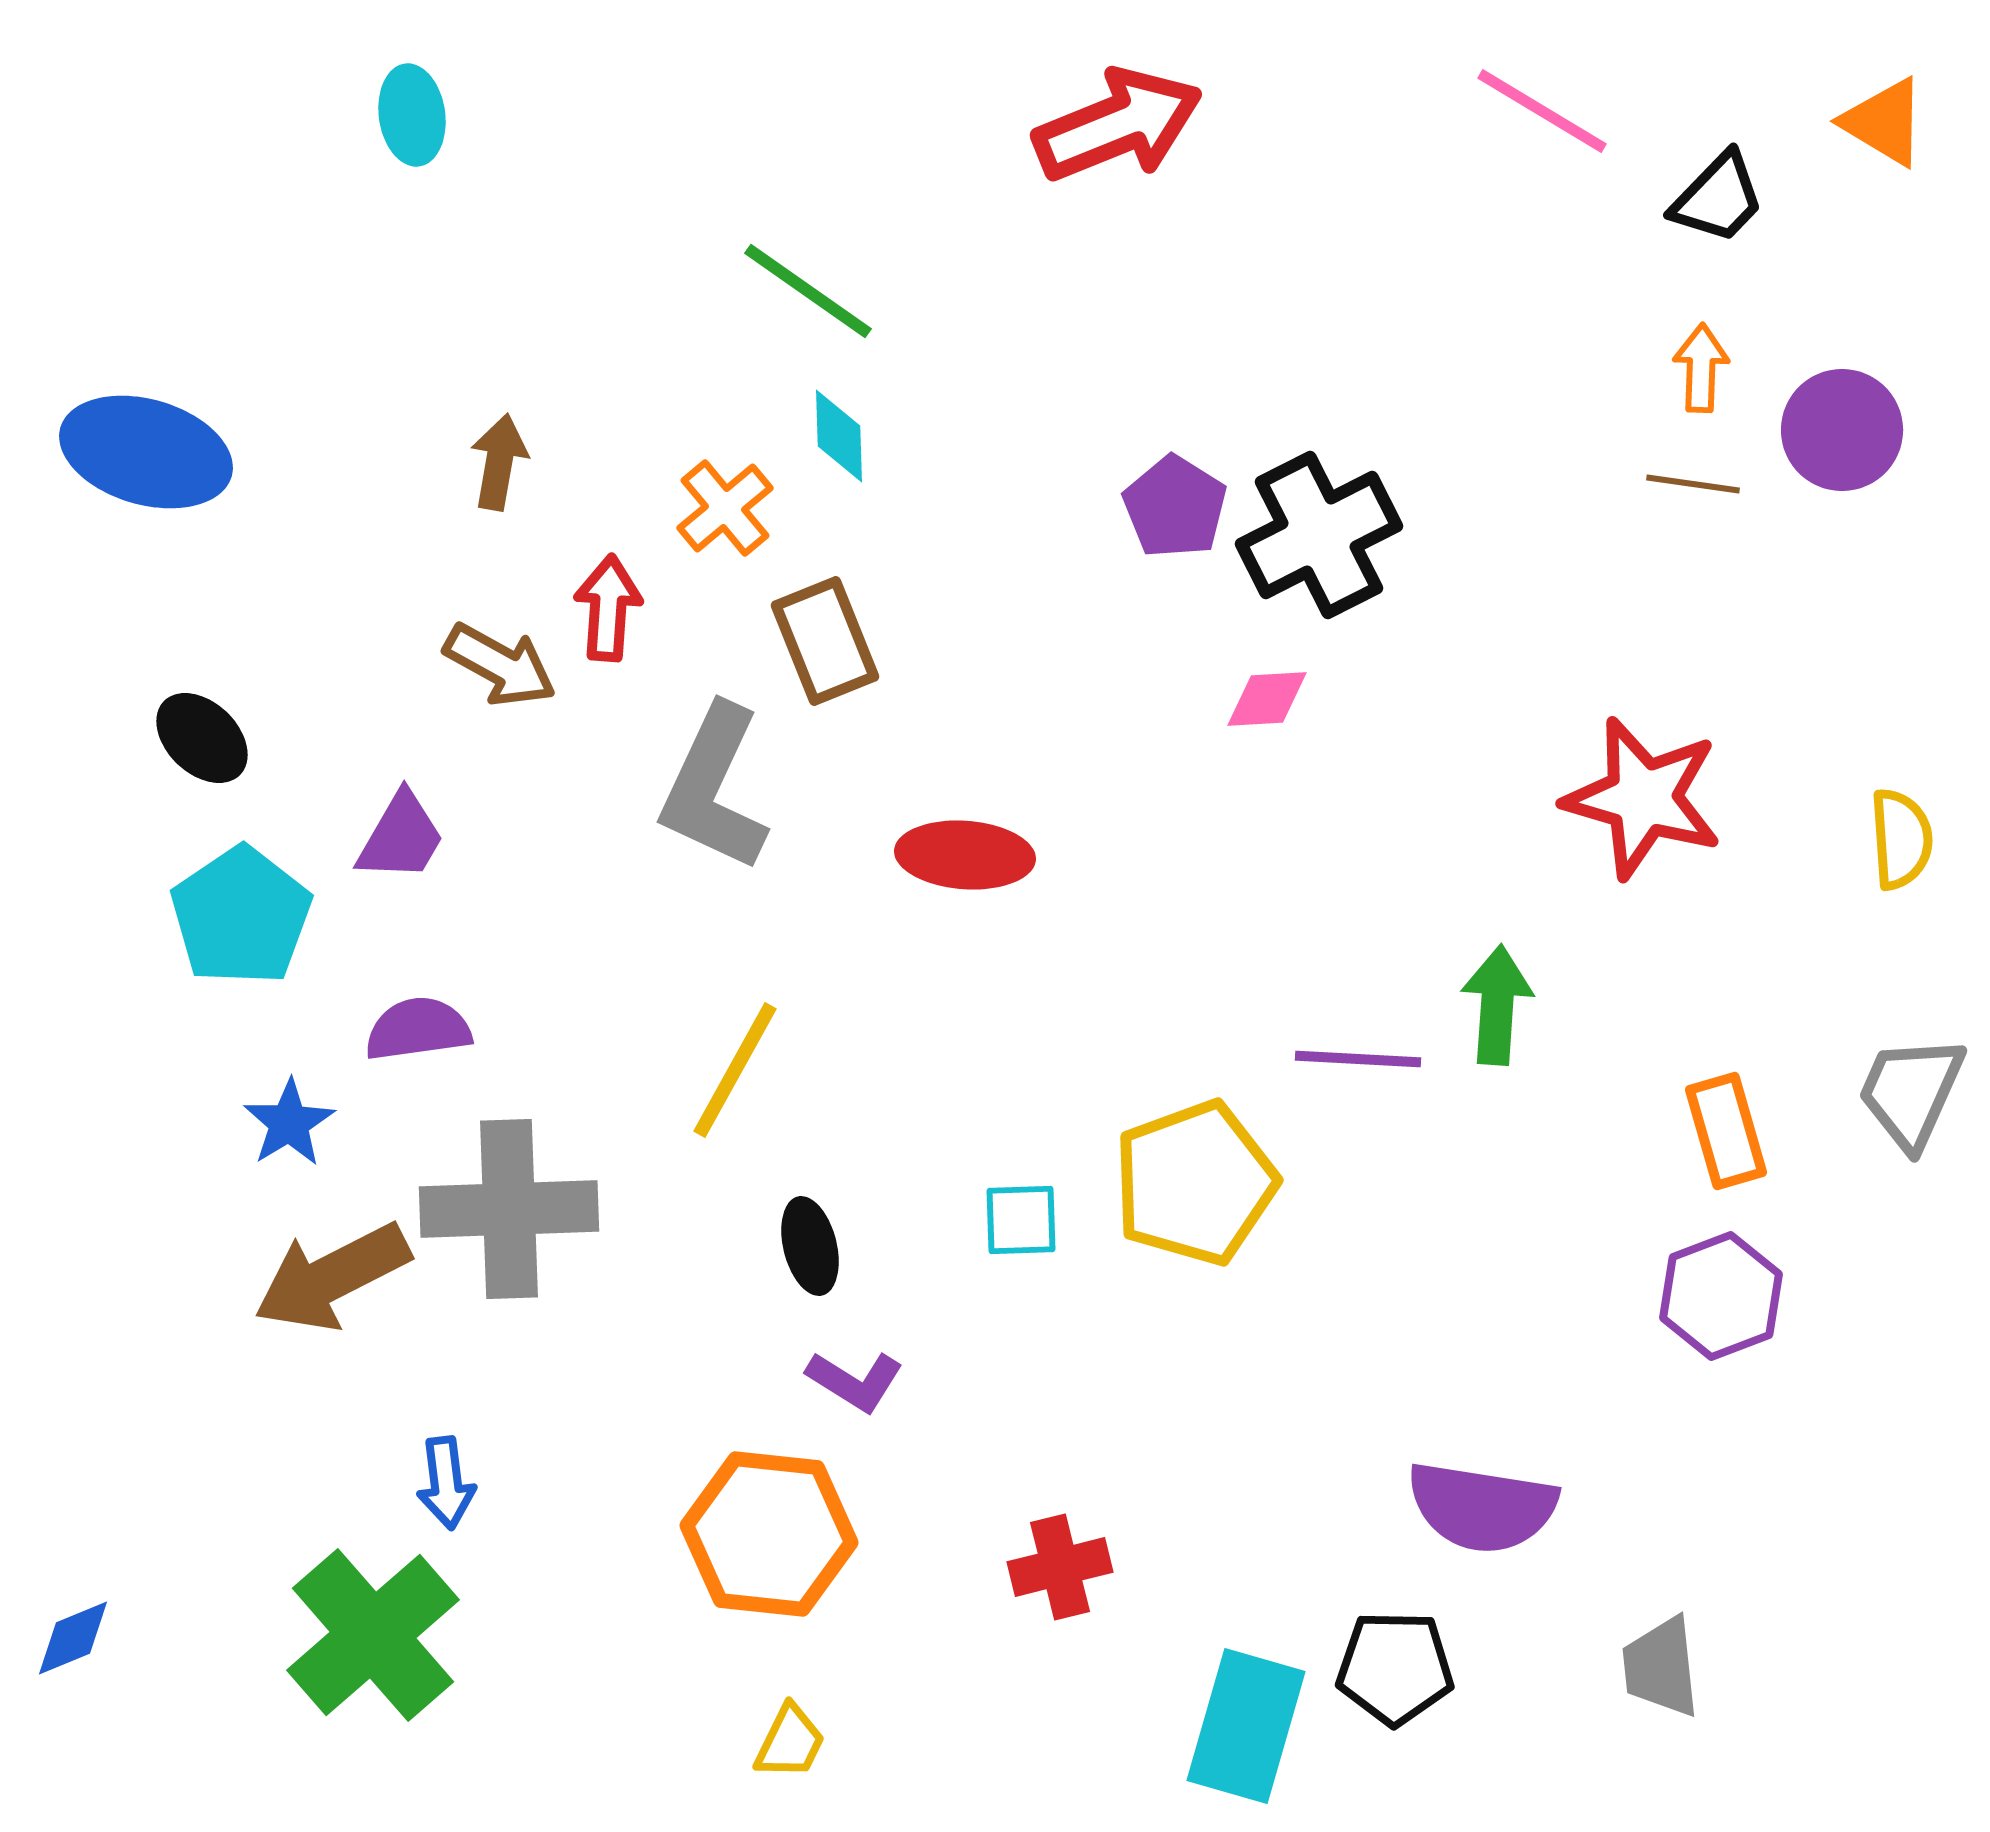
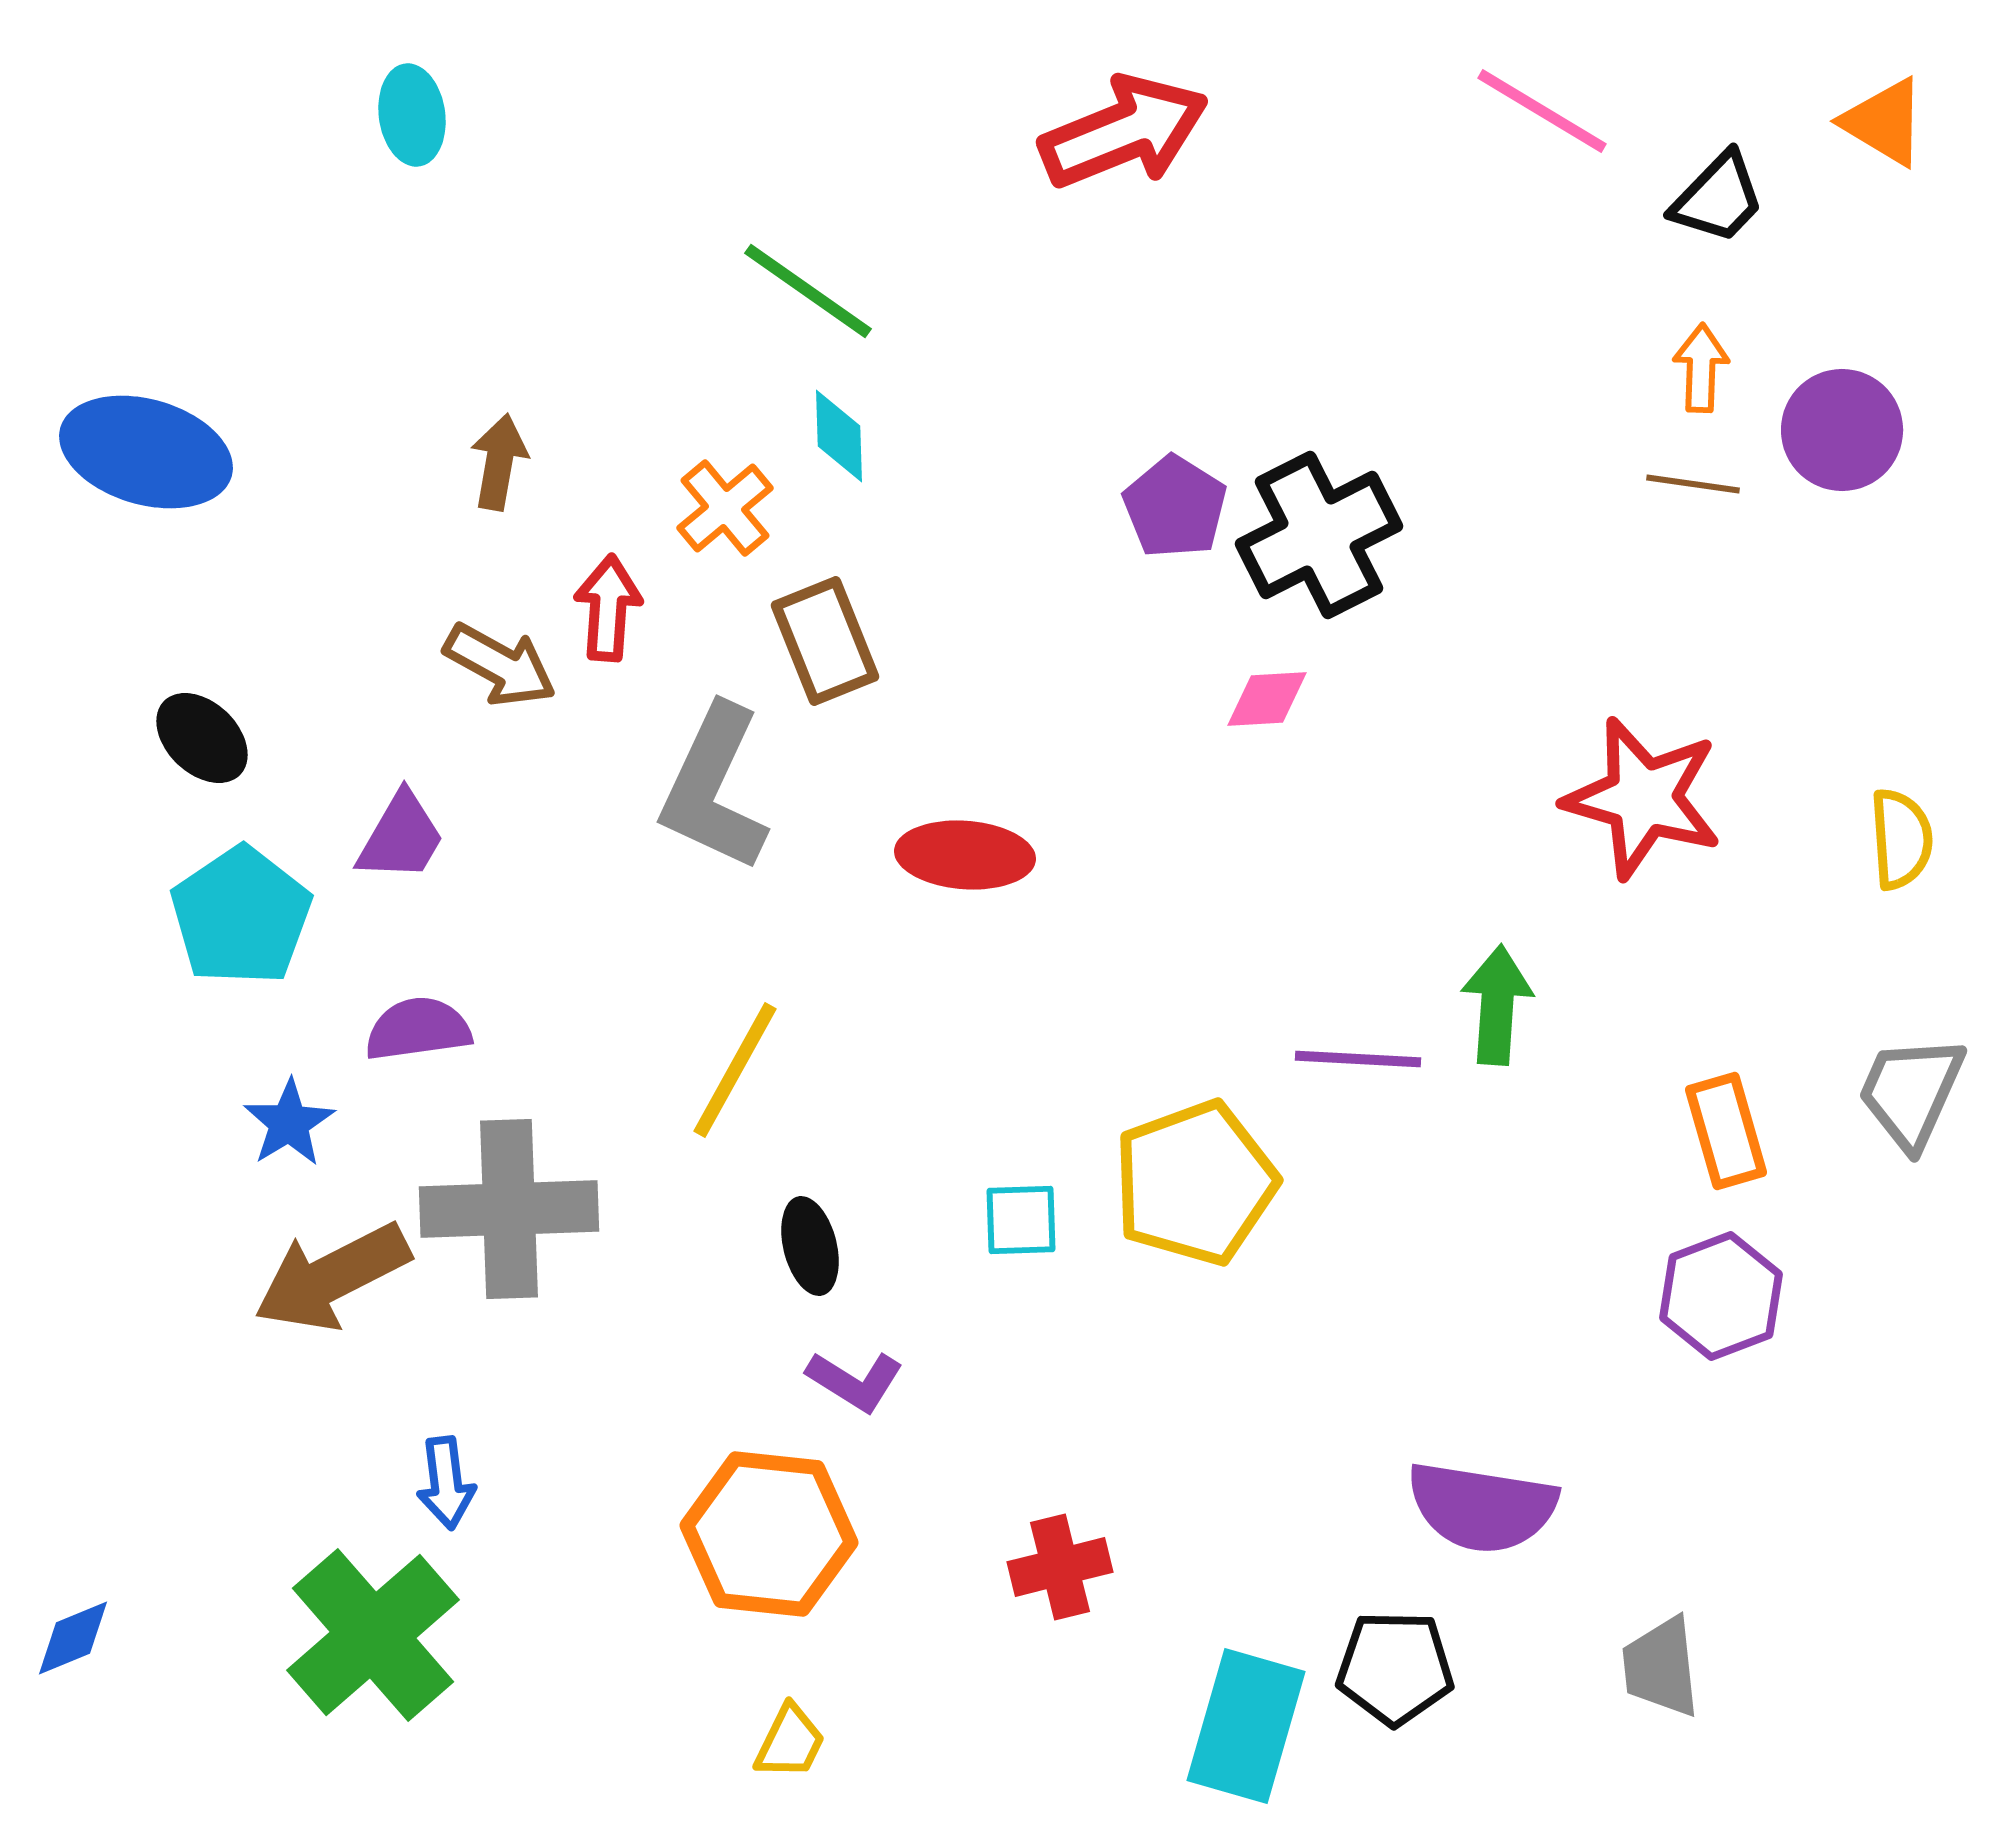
red arrow at (1118, 125): moved 6 px right, 7 px down
